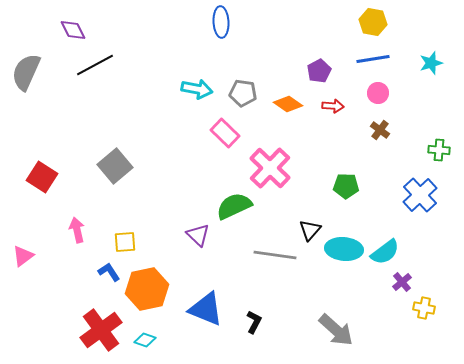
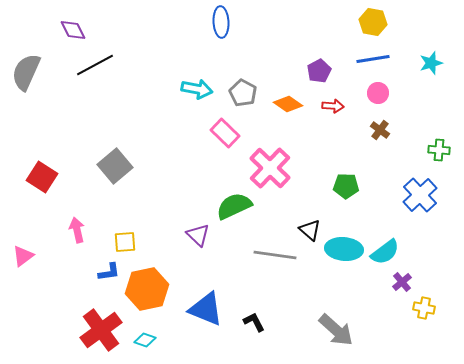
gray pentagon: rotated 20 degrees clockwise
black triangle: rotated 30 degrees counterclockwise
blue L-shape: rotated 115 degrees clockwise
black L-shape: rotated 55 degrees counterclockwise
